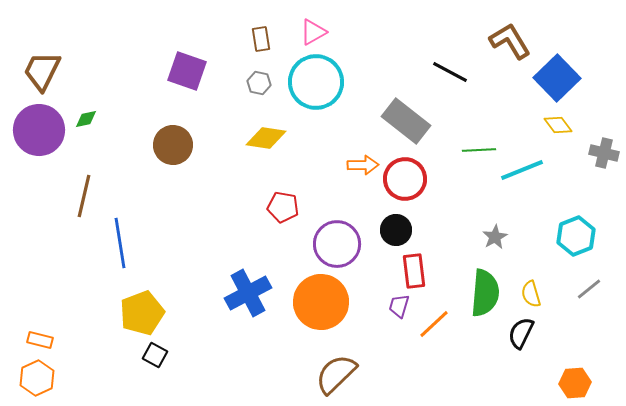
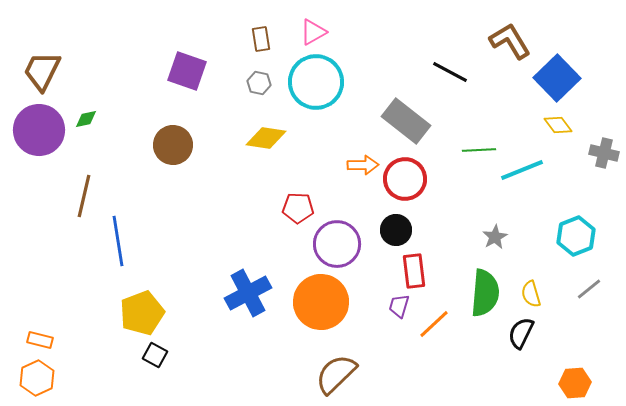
red pentagon at (283, 207): moved 15 px right, 1 px down; rotated 8 degrees counterclockwise
blue line at (120, 243): moved 2 px left, 2 px up
